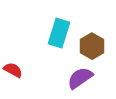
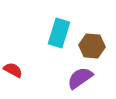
brown hexagon: rotated 25 degrees counterclockwise
